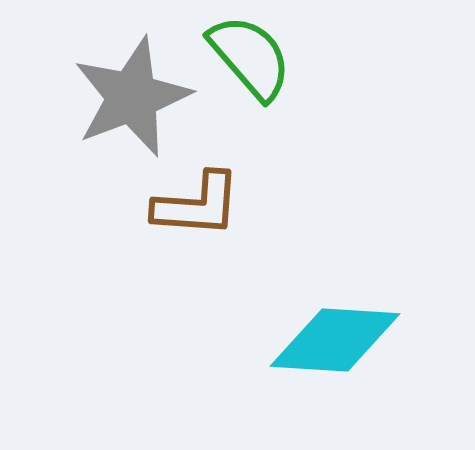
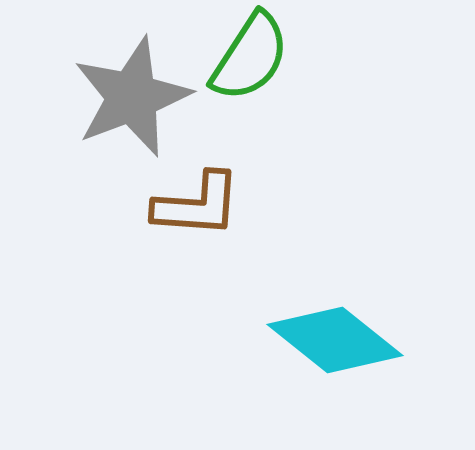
green semicircle: rotated 74 degrees clockwise
cyan diamond: rotated 35 degrees clockwise
